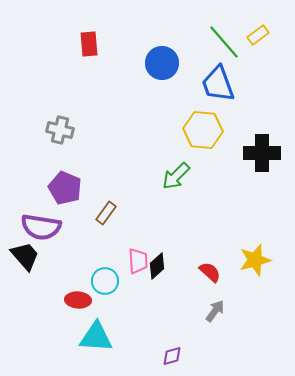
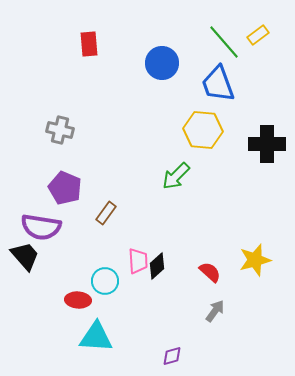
black cross: moved 5 px right, 9 px up
